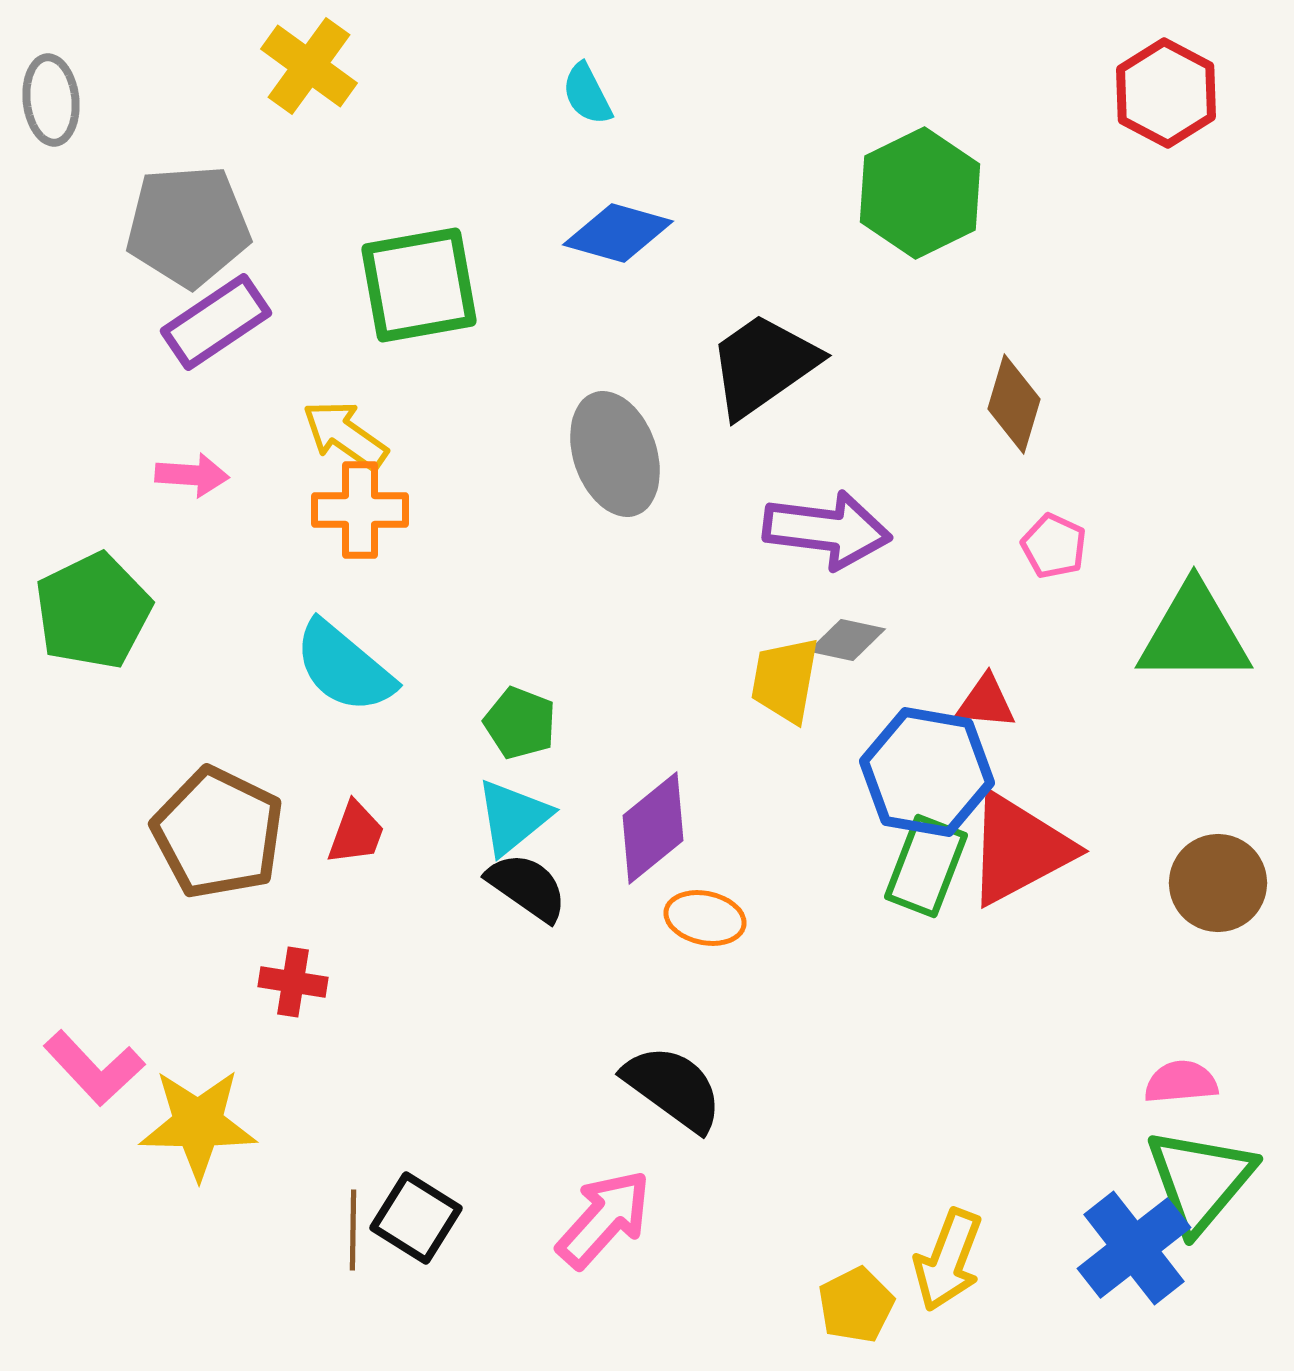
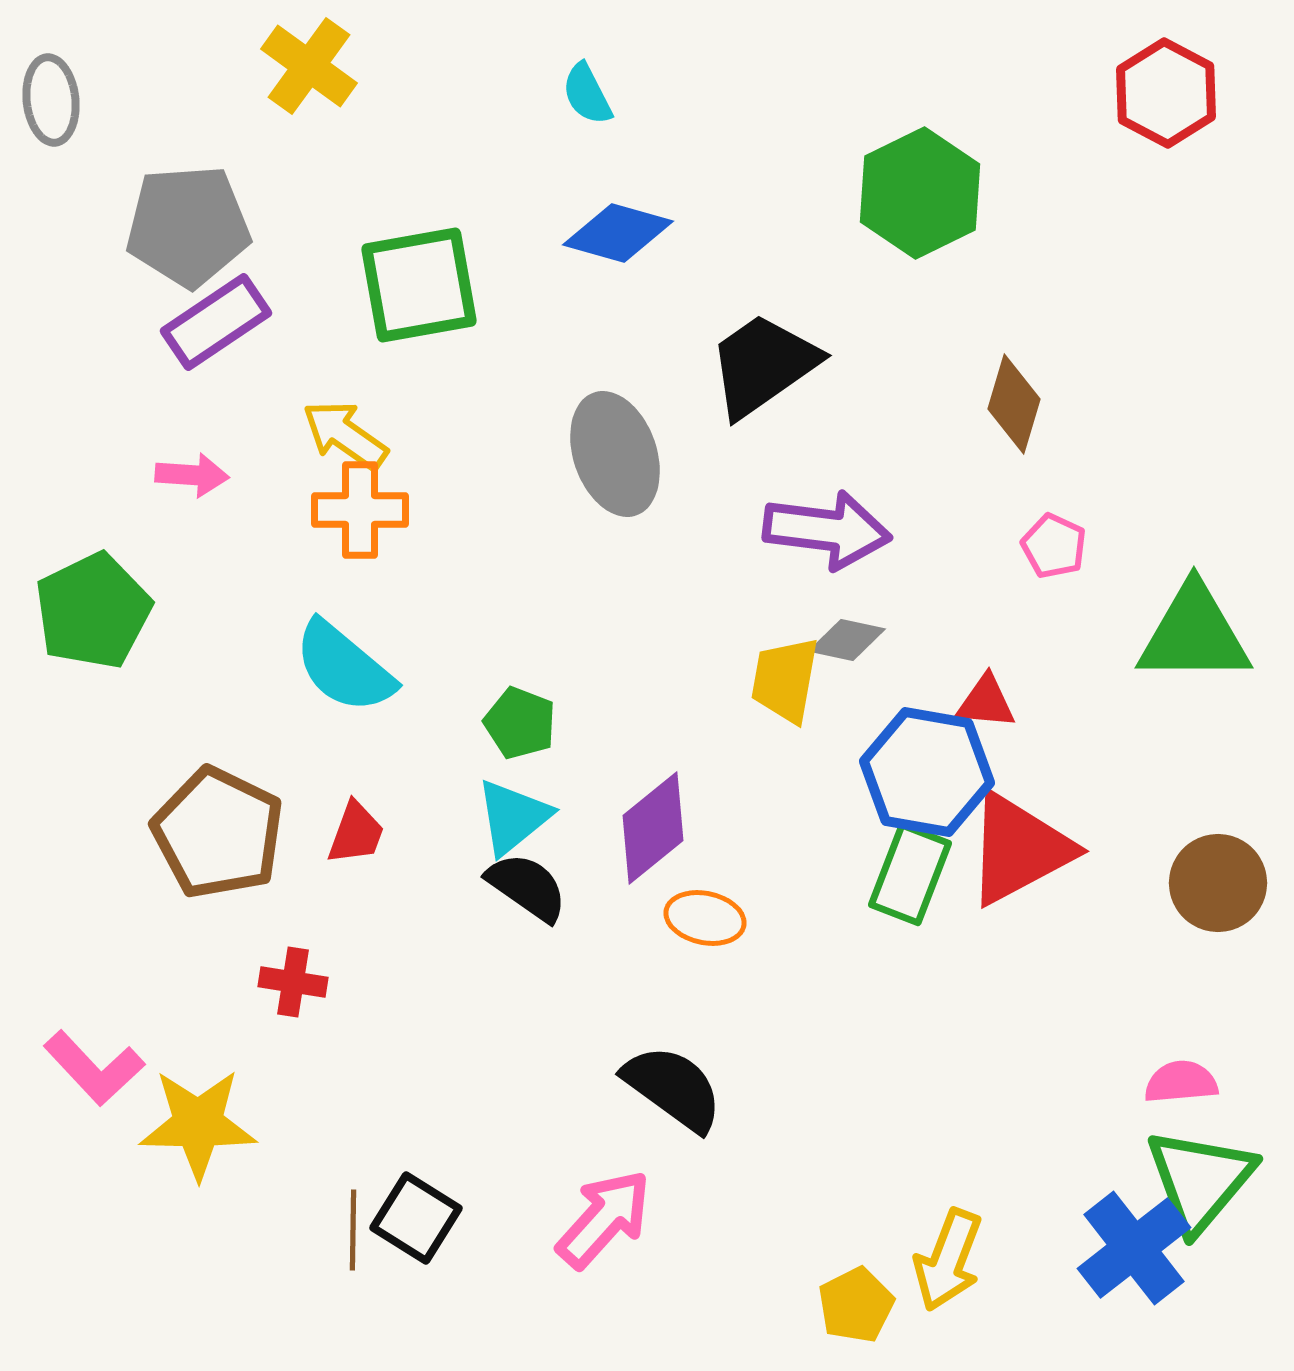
green rectangle at (926, 866): moved 16 px left, 8 px down
